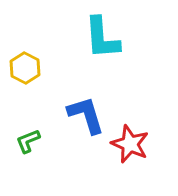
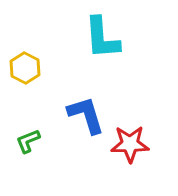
red star: rotated 24 degrees counterclockwise
